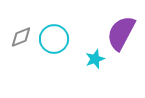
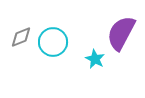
cyan circle: moved 1 px left, 3 px down
cyan star: rotated 24 degrees counterclockwise
